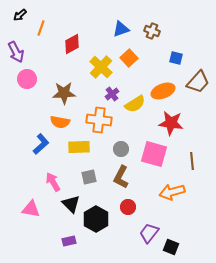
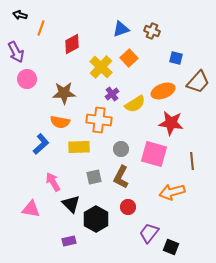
black arrow: rotated 56 degrees clockwise
gray square: moved 5 px right
